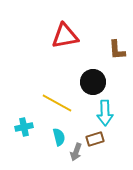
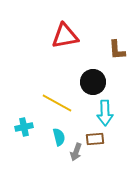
brown rectangle: rotated 12 degrees clockwise
